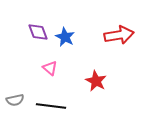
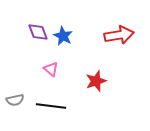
blue star: moved 2 px left, 1 px up
pink triangle: moved 1 px right, 1 px down
red star: rotated 25 degrees clockwise
